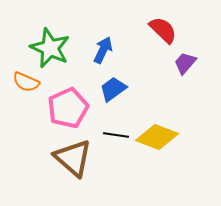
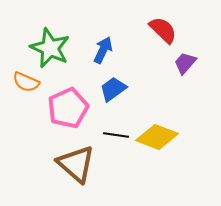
brown triangle: moved 3 px right, 6 px down
